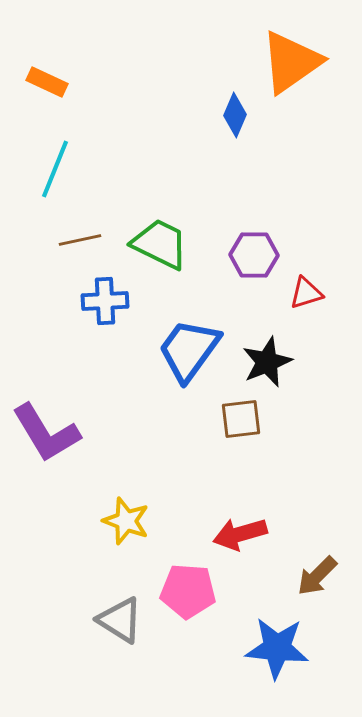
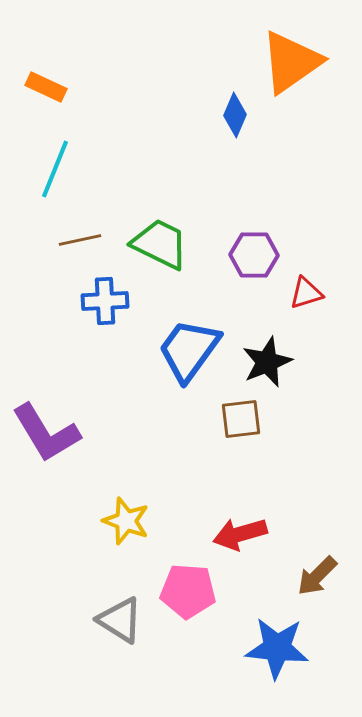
orange rectangle: moved 1 px left, 5 px down
